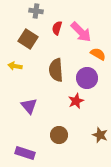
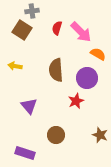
gray cross: moved 4 px left; rotated 16 degrees counterclockwise
brown square: moved 6 px left, 9 px up
brown circle: moved 3 px left
